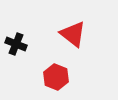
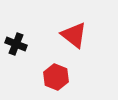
red triangle: moved 1 px right, 1 px down
